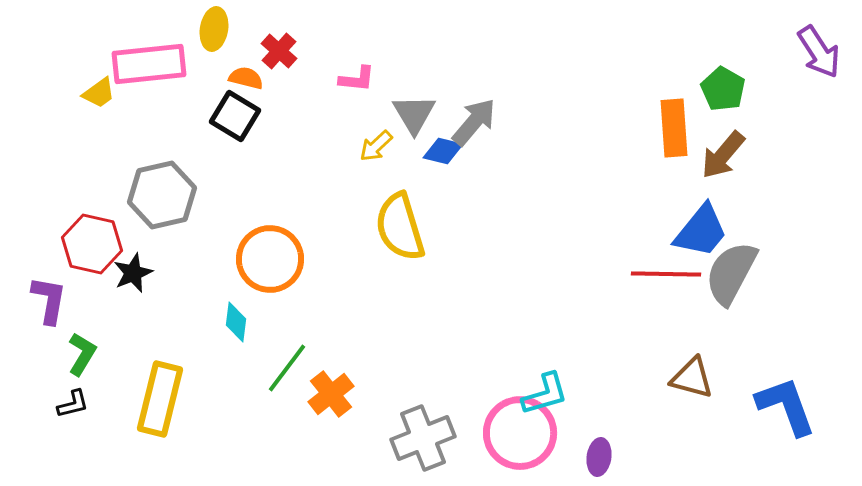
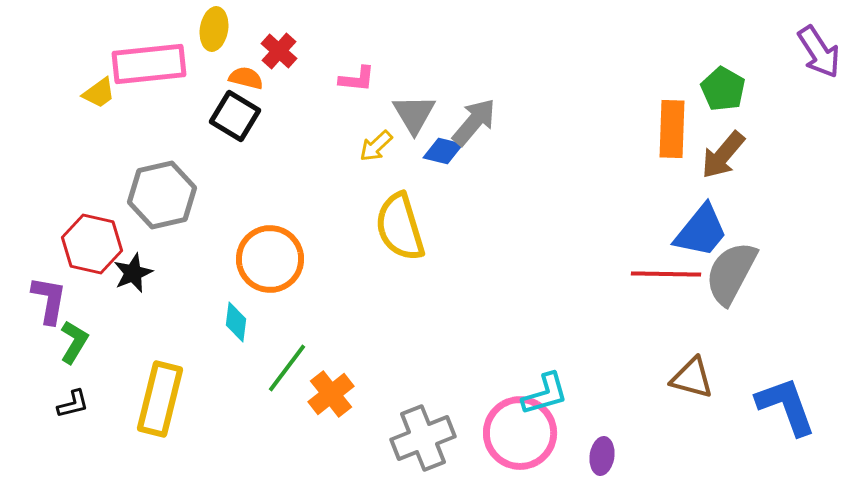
orange rectangle: moved 2 px left, 1 px down; rotated 6 degrees clockwise
green L-shape: moved 8 px left, 12 px up
purple ellipse: moved 3 px right, 1 px up
